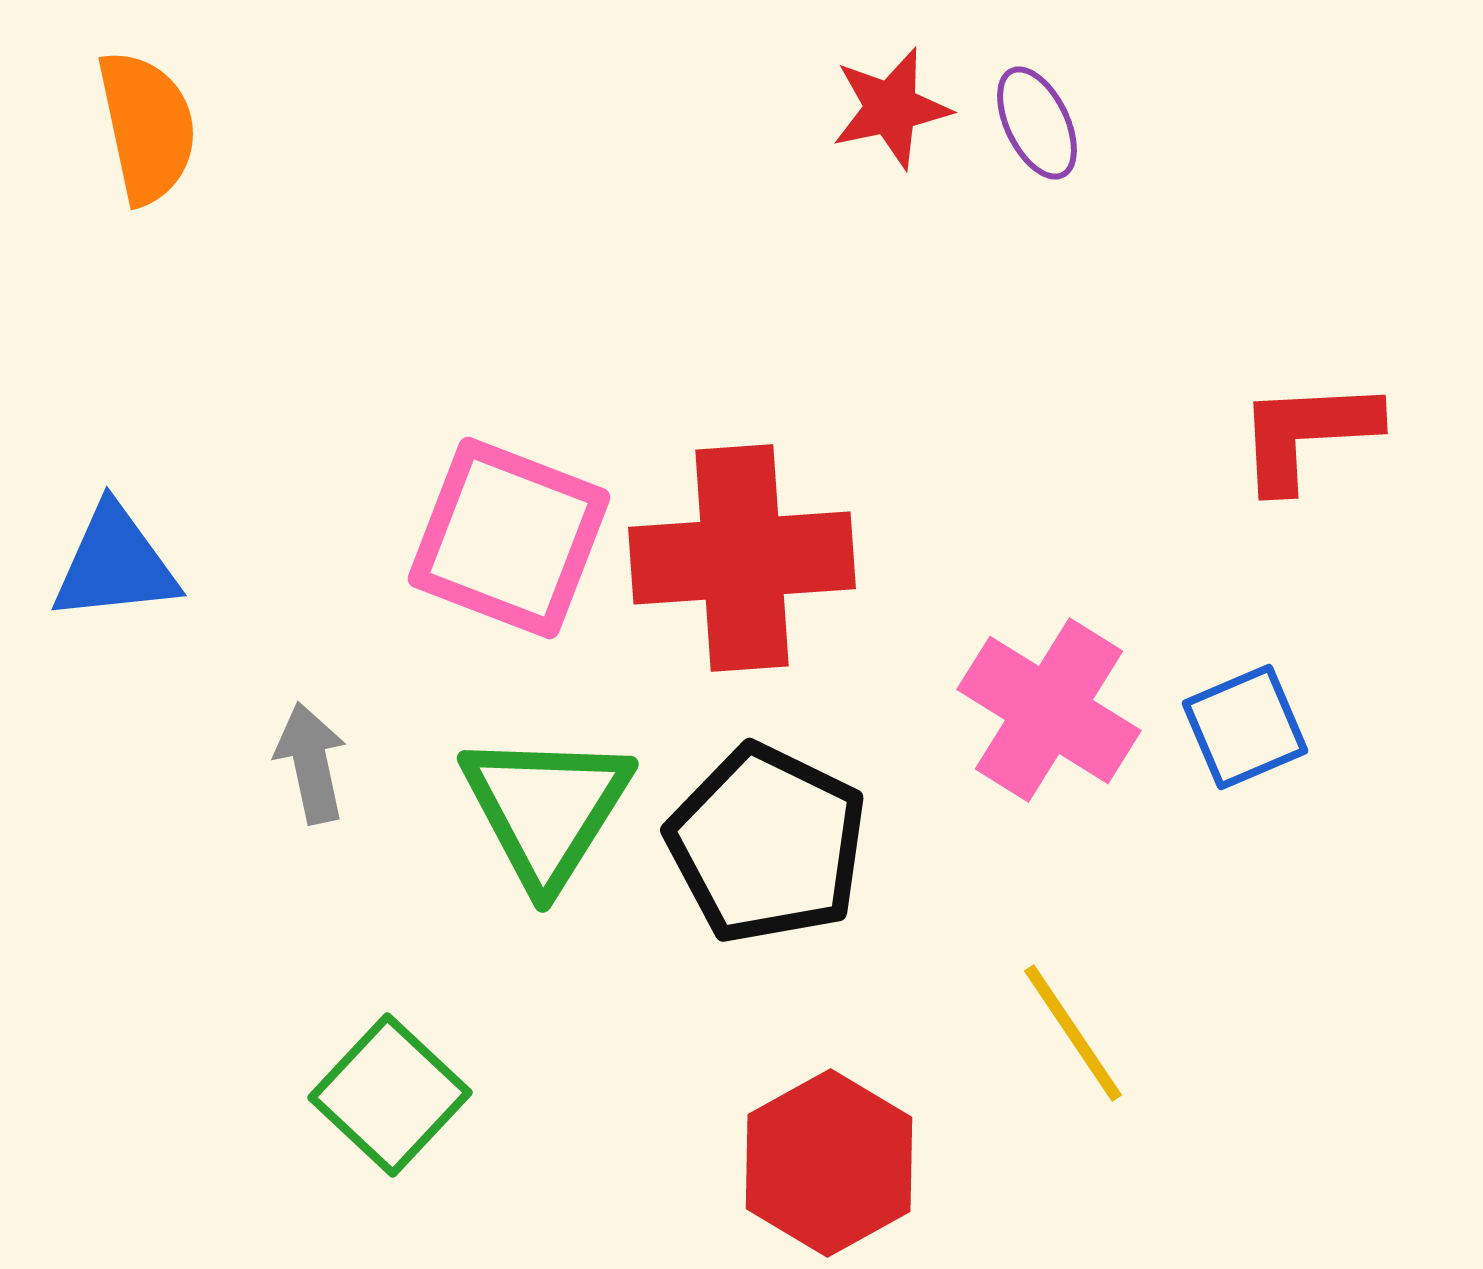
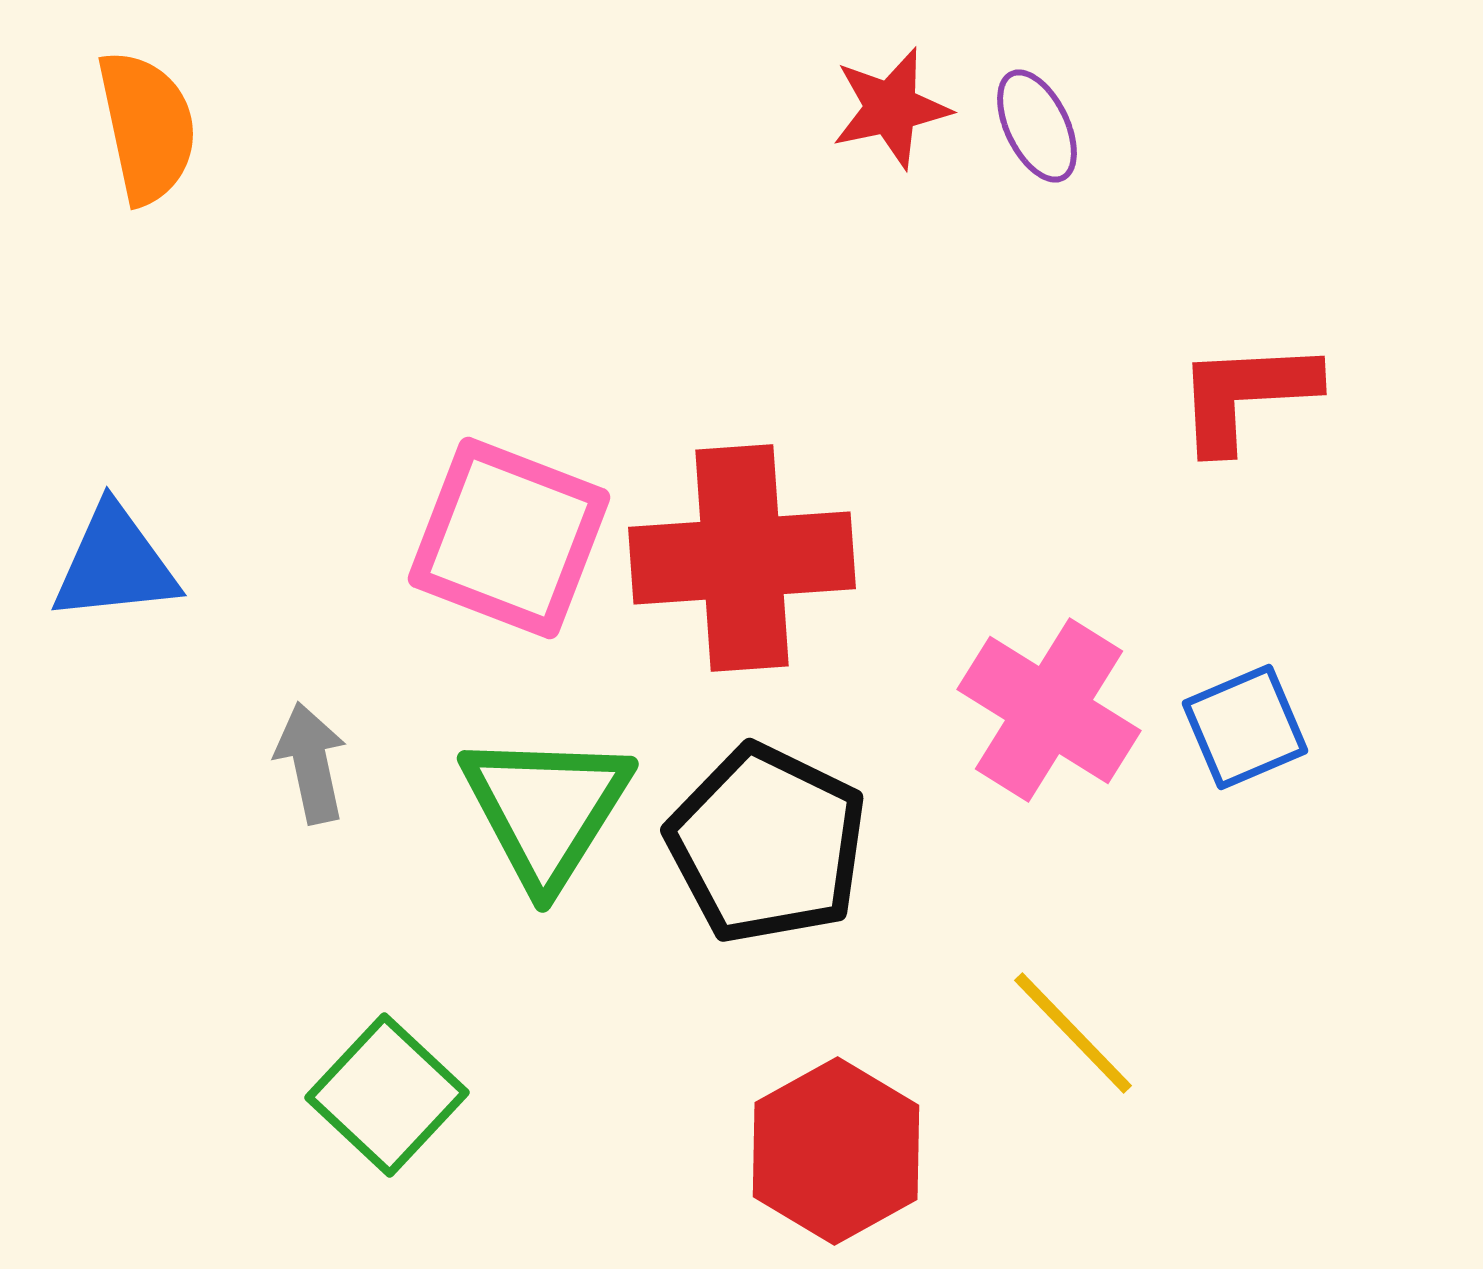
purple ellipse: moved 3 px down
red L-shape: moved 61 px left, 39 px up
yellow line: rotated 10 degrees counterclockwise
green square: moved 3 px left
red hexagon: moved 7 px right, 12 px up
